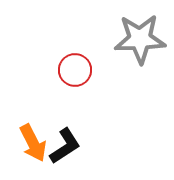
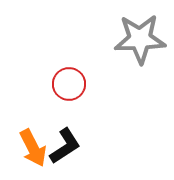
red circle: moved 6 px left, 14 px down
orange arrow: moved 5 px down
